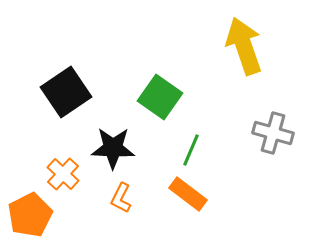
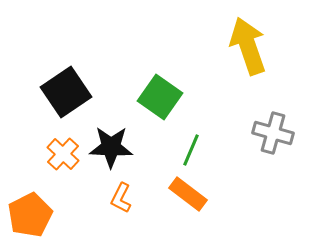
yellow arrow: moved 4 px right
black star: moved 2 px left, 1 px up
orange cross: moved 20 px up
